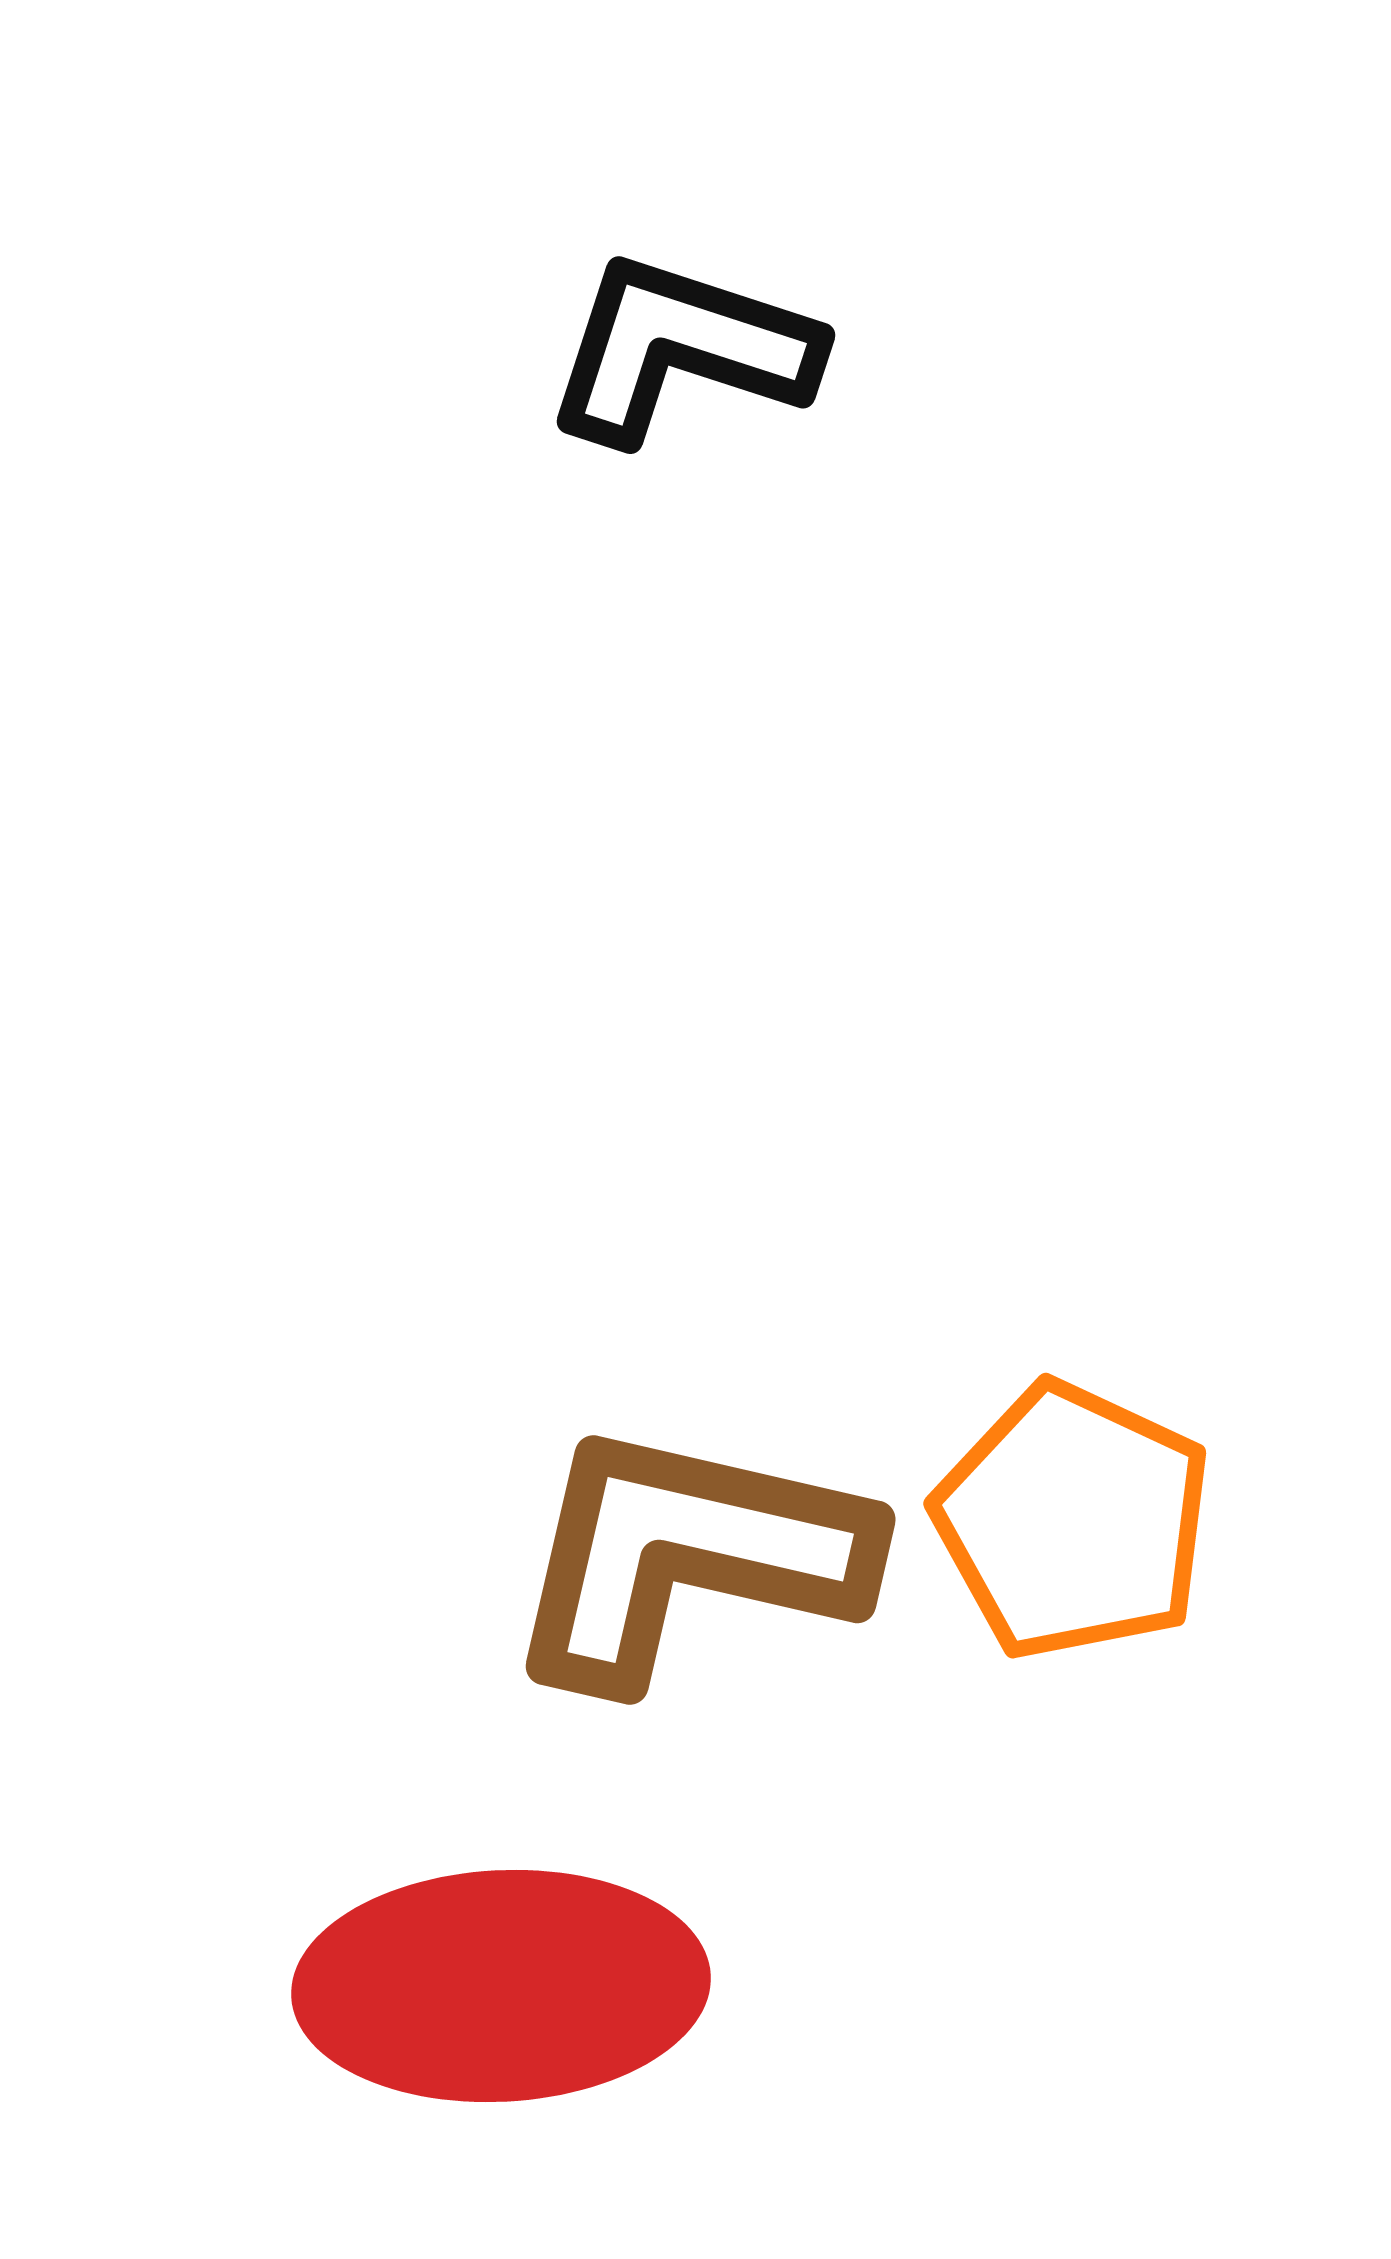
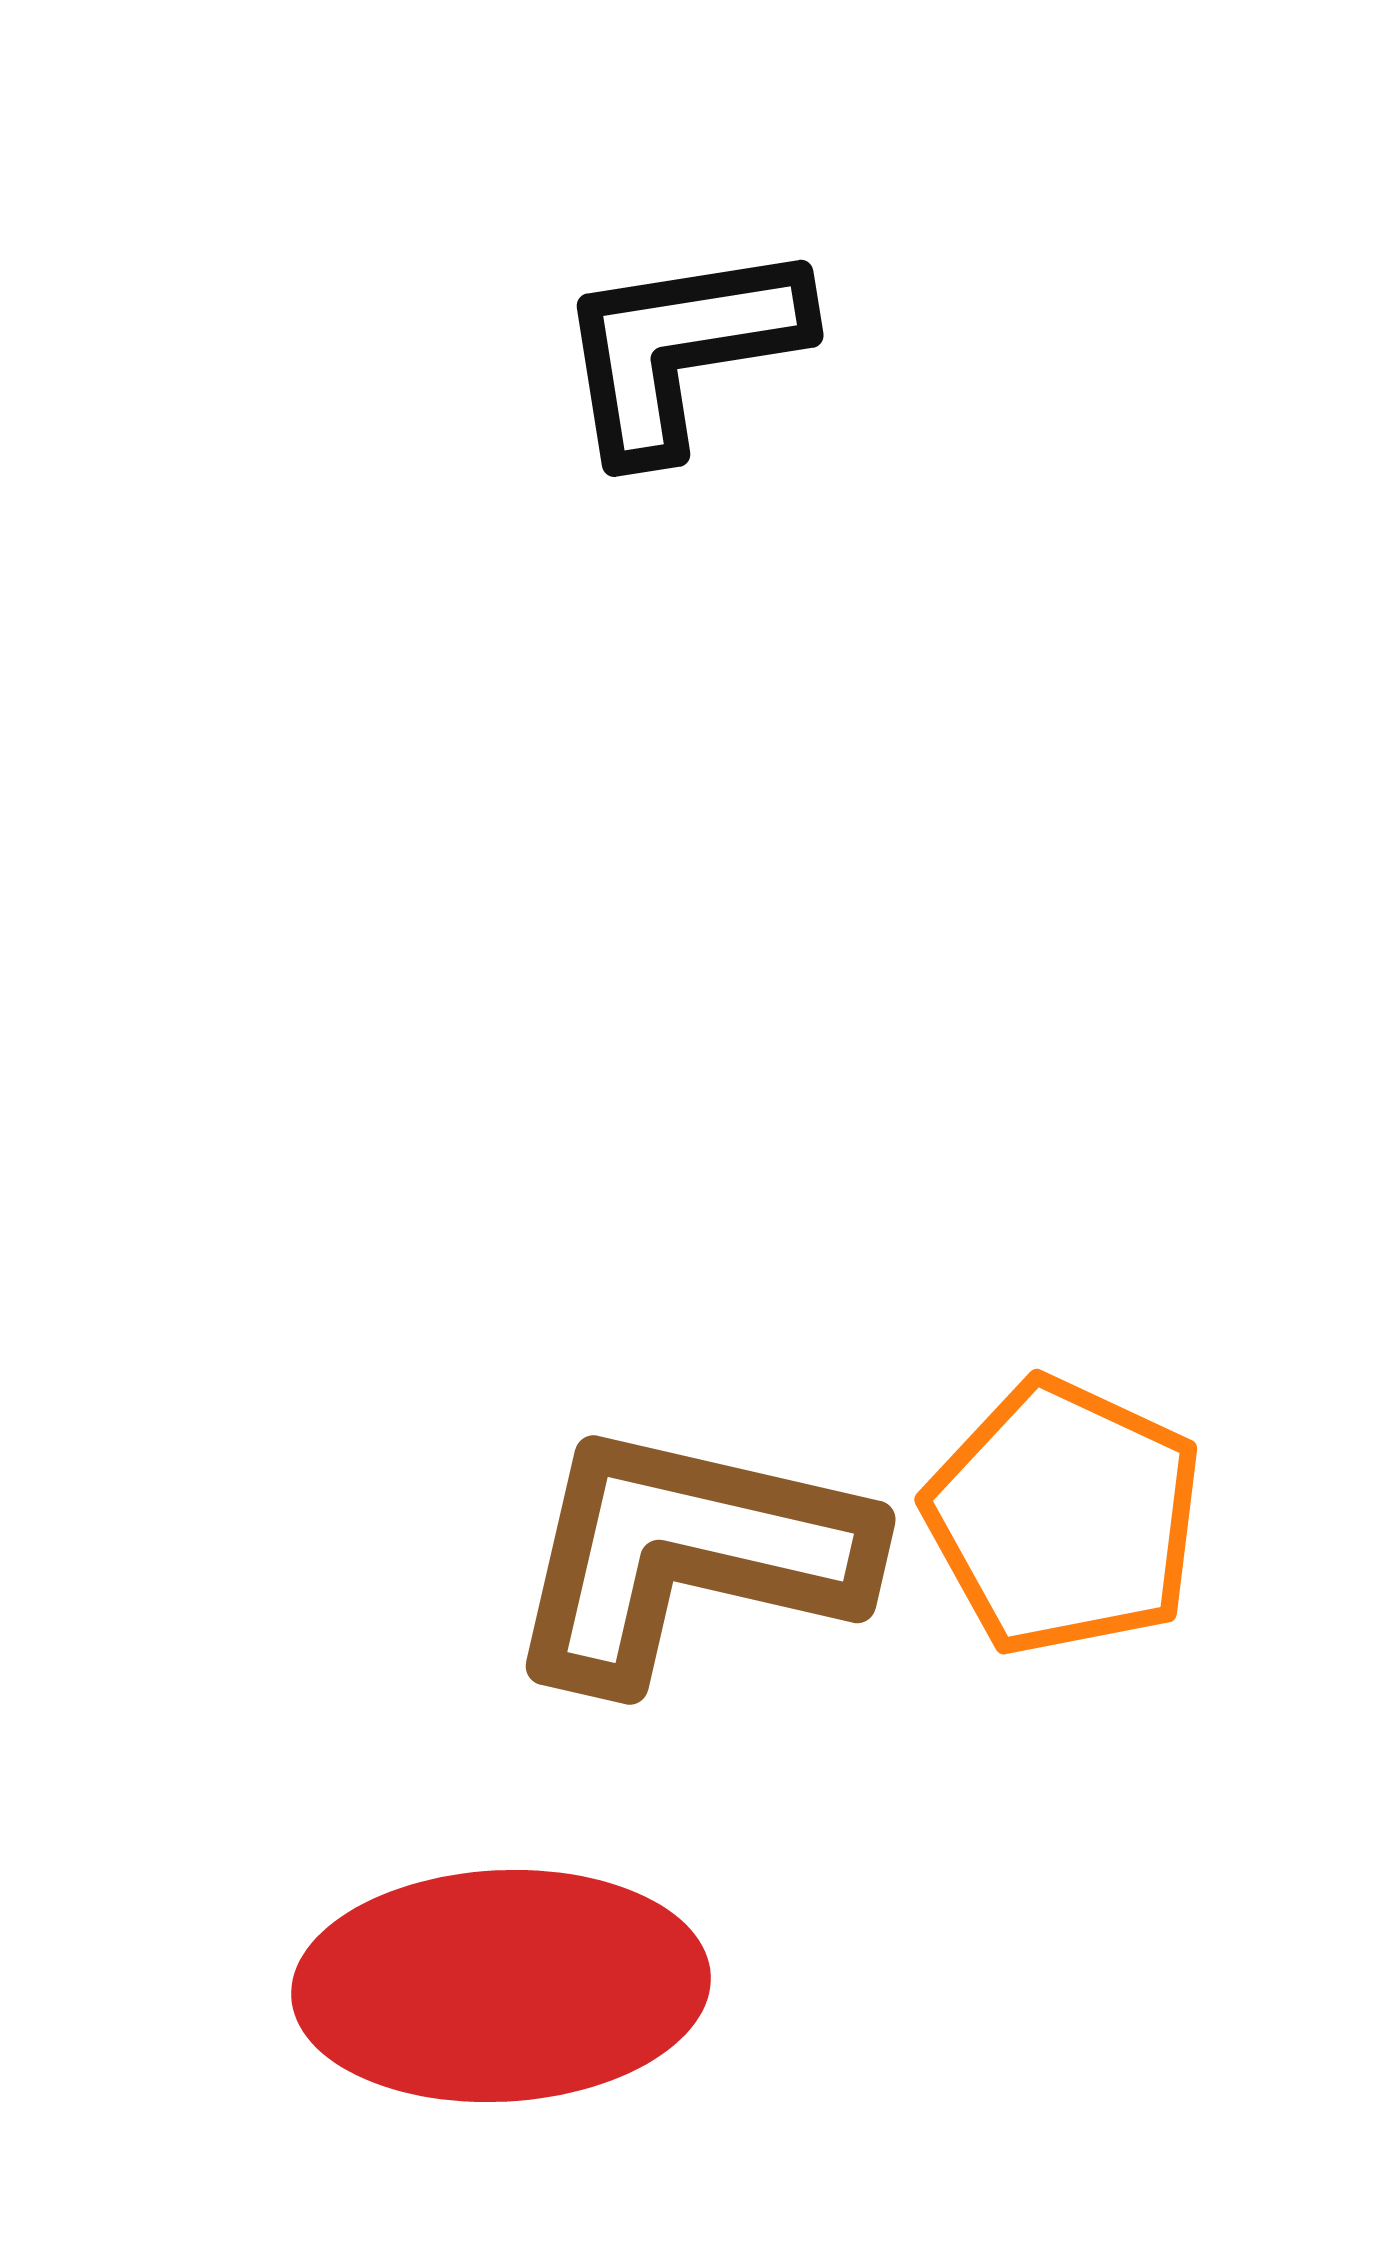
black L-shape: rotated 27 degrees counterclockwise
orange pentagon: moved 9 px left, 4 px up
